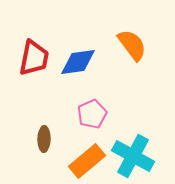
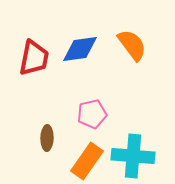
blue diamond: moved 2 px right, 13 px up
pink pentagon: rotated 12 degrees clockwise
brown ellipse: moved 3 px right, 1 px up
cyan cross: rotated 24 degrees counterclockwise
orange rectangle: rotated 15 degrees counterclockwise
